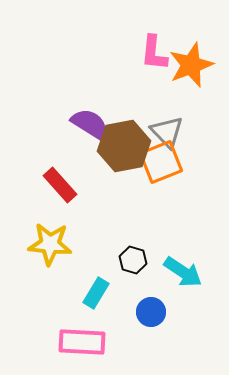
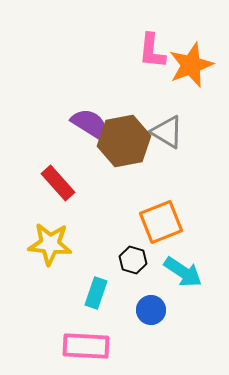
pink L-shape: moved 2 px left, 2 px up
gray triangle: rotated 15 degrees counterclockwise
brown hexagon: moved 5 px up
orange square: moved 60 px down
red rectangle: moved 2 px left, 2 px up
cyan rectangle: rotated 12 degrees counterclockwise
blue circle: moved 2 px up
pink rectangle: moved 4 px right, 4 px down
